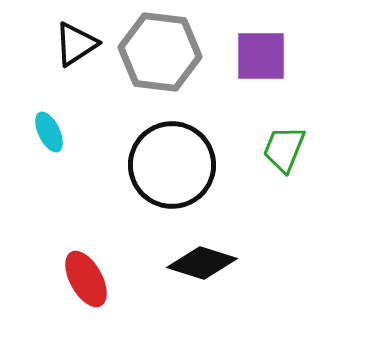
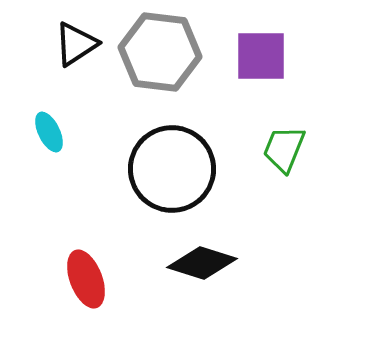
black circle: moved 4 px down
red ellipse: rotated 8 degrees clockwise
